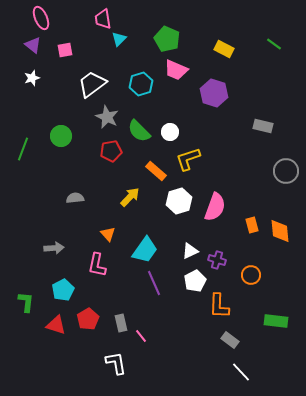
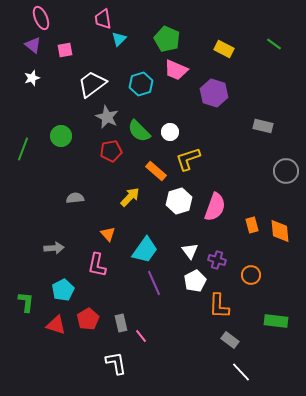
white triangle at (190, 251): rotated 42 degrees counterclockwise
